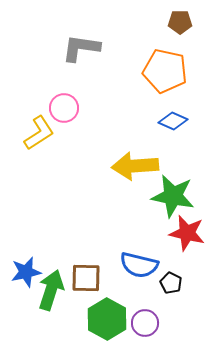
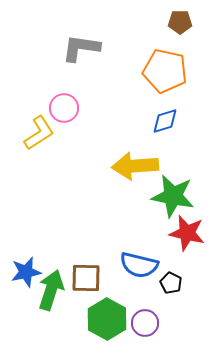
blue diamond: moved 8 px left; rotated 40 degrees counterclockwise
